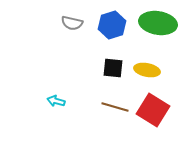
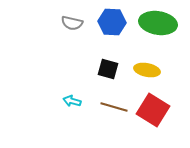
blue hexagon: moved 3 px up; rotated 20 degrees clockwise
black square: moved 5 px left, 1 px down; rotated 10 degrees clockwise
cyan arrow: moved 16 px right
brown line: moved 1 px left
